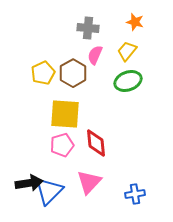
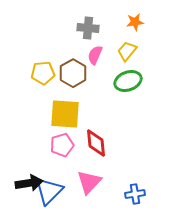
orange star: rotated 24 degrees counterclockwise
yellow pentagon: rotated 20 degrees clockwise
